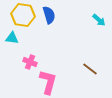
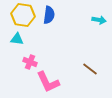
blue semicircle: rotated 24 degrees clockwise
cyan arrow: rotated 32 degrees counterclockwise
cyan triangle: moved 5 px right, 1 px down
pink L-shape: rotated 140 degrees clockwise
